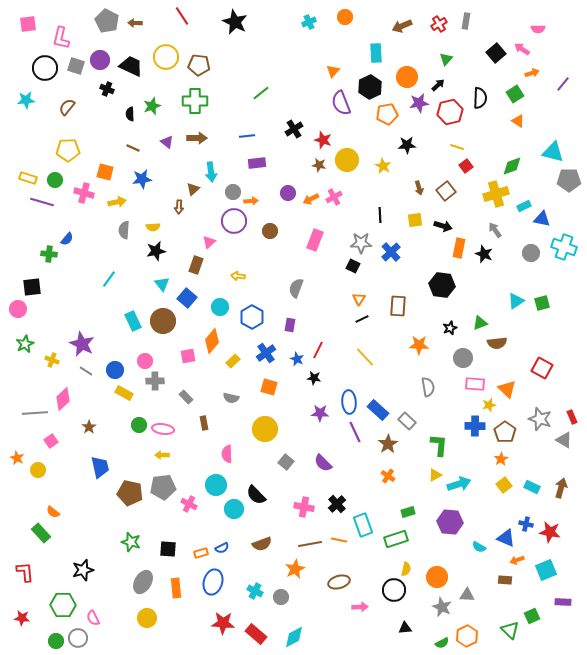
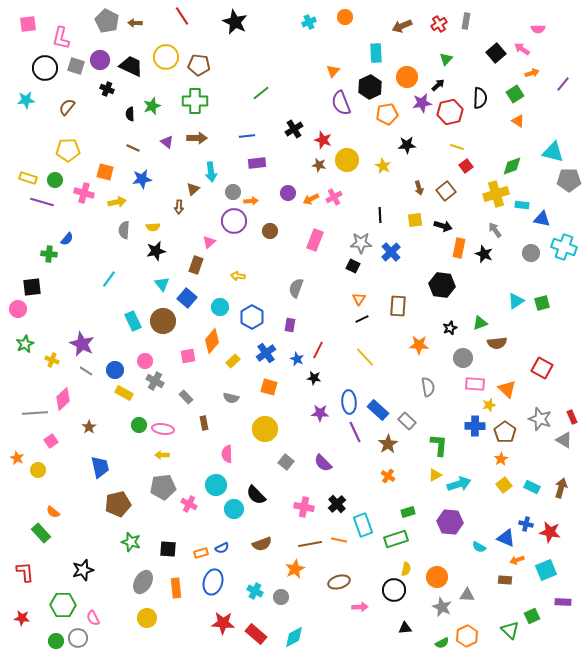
purple star at (419, 103): moved 3 px right
cyan rectangle at (524, 206): moved 2 px left, 1 px up; rotated 32 degrees clockwise
gray cross at (155, 381): rotated 30 degrees clockwise
brown pentagon at (130, 493): moved 12 px left, 11 px down; rotated 25 degrees counterclockwise
